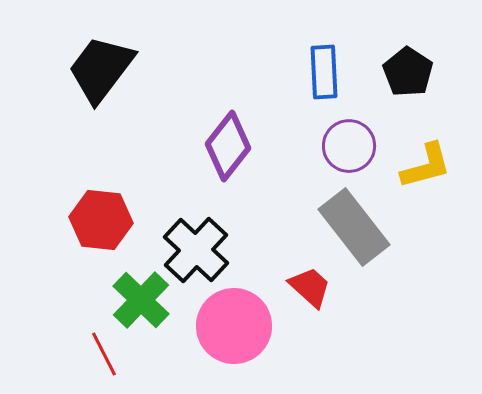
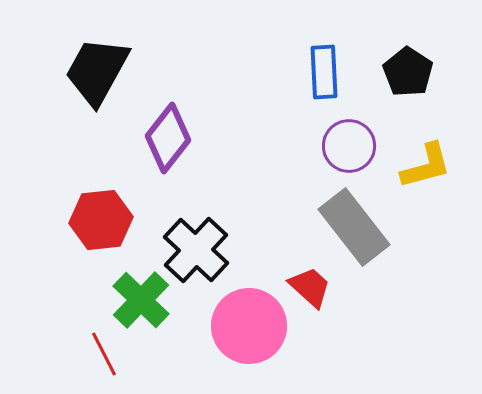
black trapezoid: moved 4 px left, 2 px down; rotated 8 degrees counterclockwise
purple diamond: moved 60 px left, 8 px up
red hexagon: rotated 12 degrees counterclockwise
pink circle: moved 15 px right
